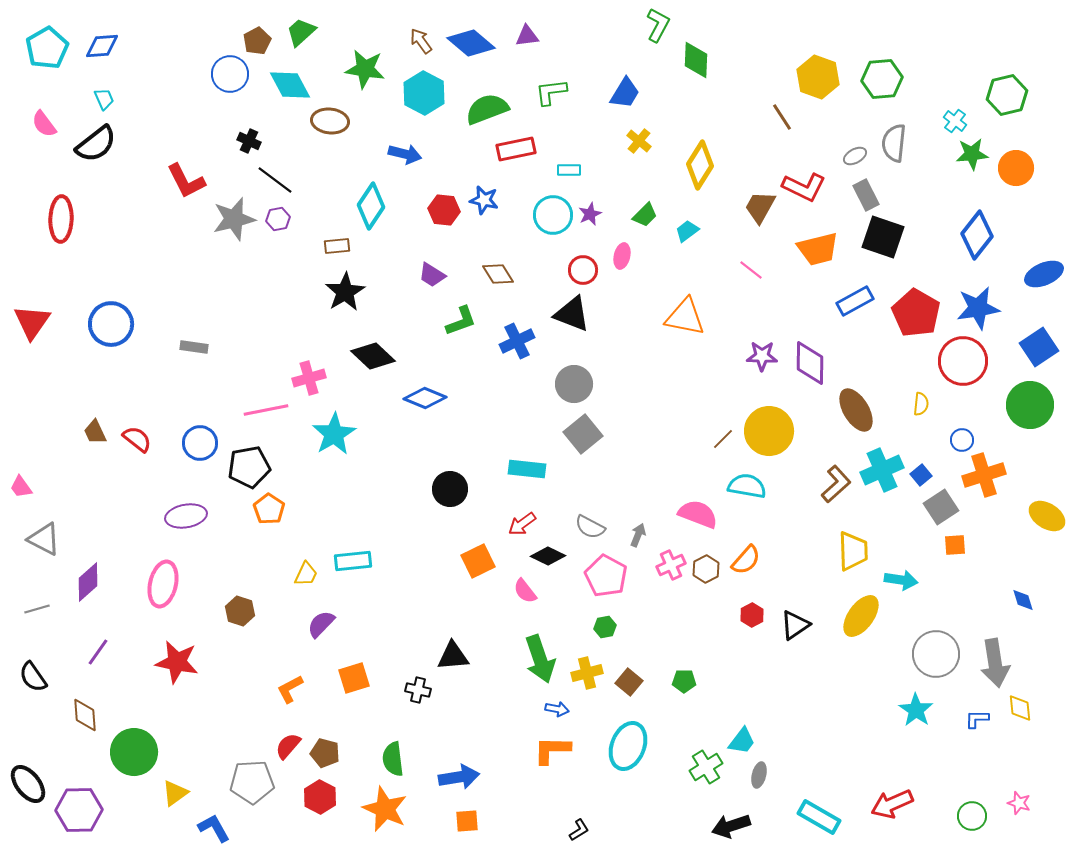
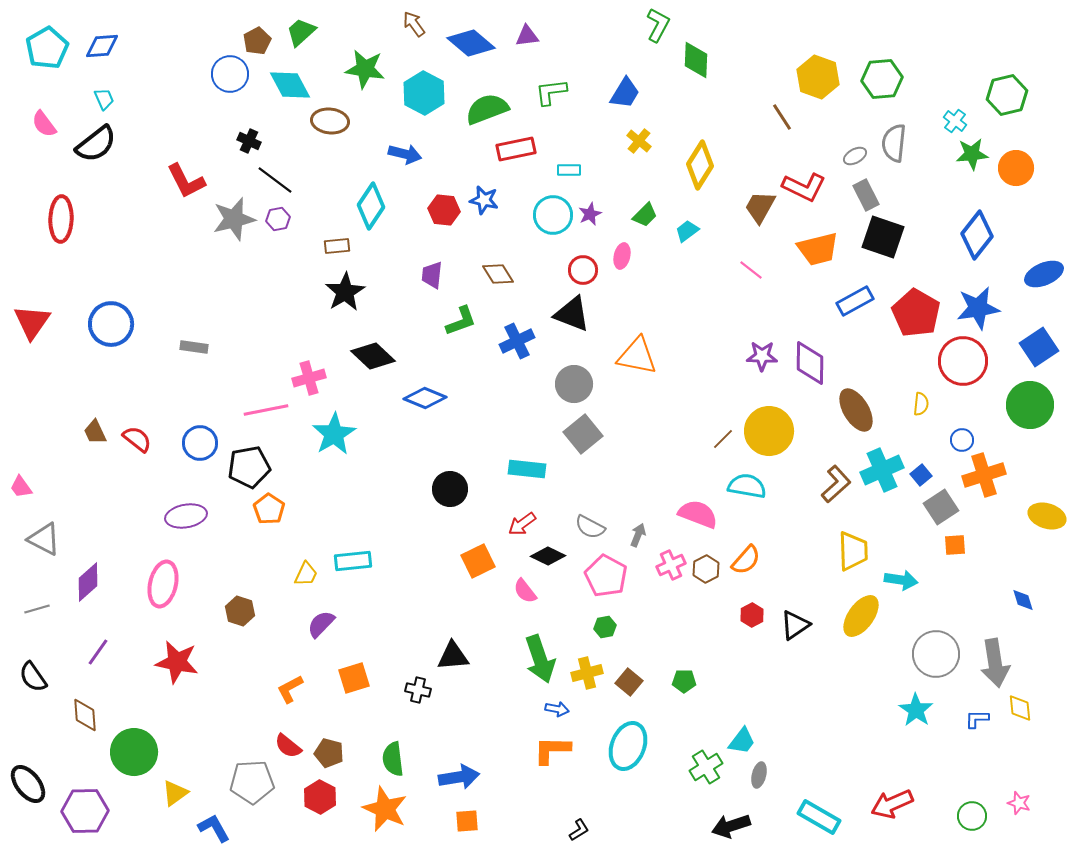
brown arrow at (421, 41): moved 7 px left, 17 px up
purple trapezoid at (432, 275): rotated 64 degrees clockwise
orange triangle at (685, 317): moved 48 px left, 39 px down
yellow ellipse at (1047, 516): rotated 15 degrees counterclockwise
red semicircle at (288, 746): rotated 92 degrees counterclockwise
brown pentagon at (325, 753): moved 4 px right
purple hexagon at (79, 810): moved 6 px right, 1 px down
